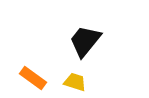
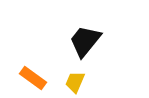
yellow trapezoid: rotated 85 degrees counterclockwise
